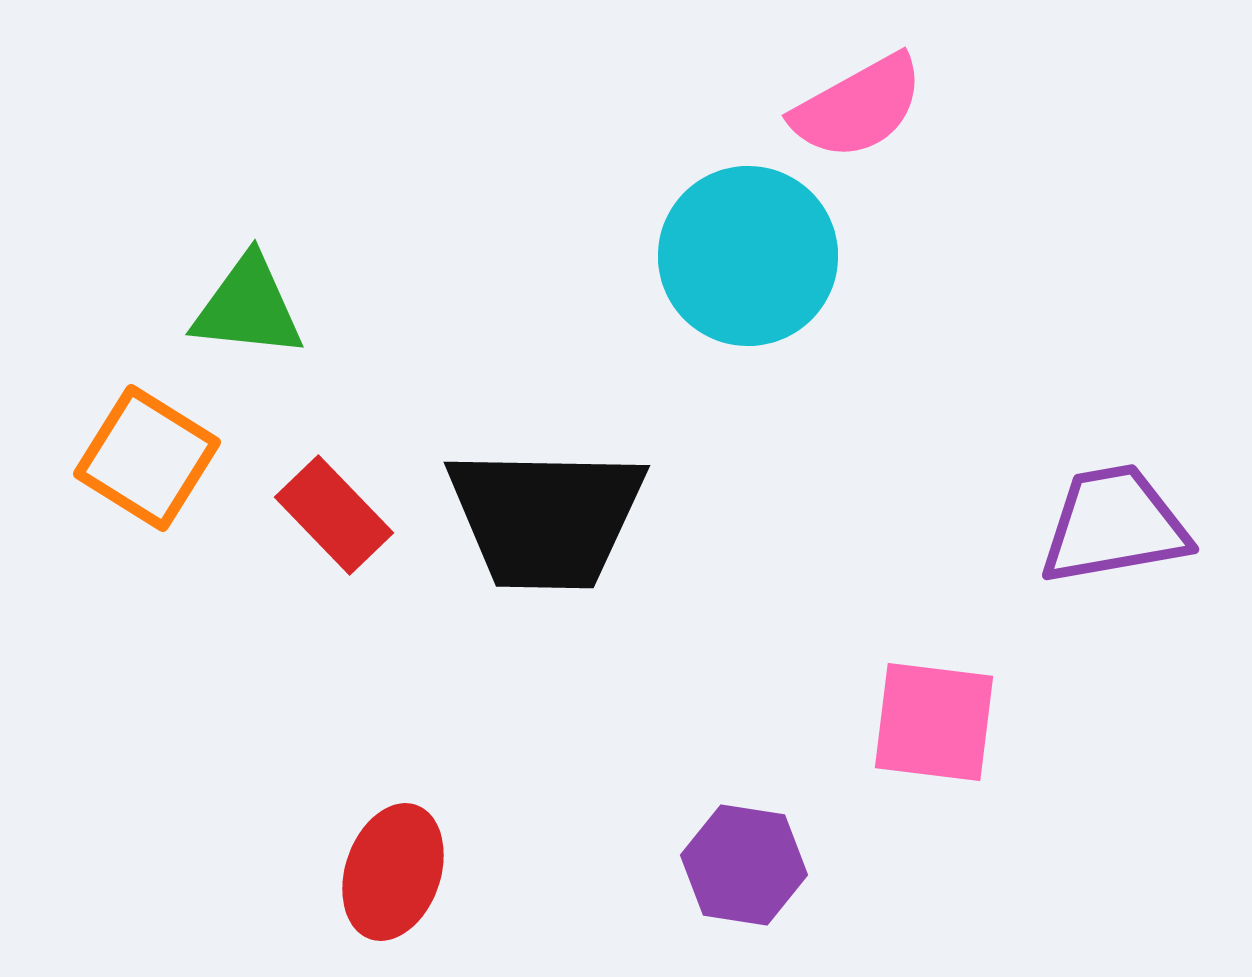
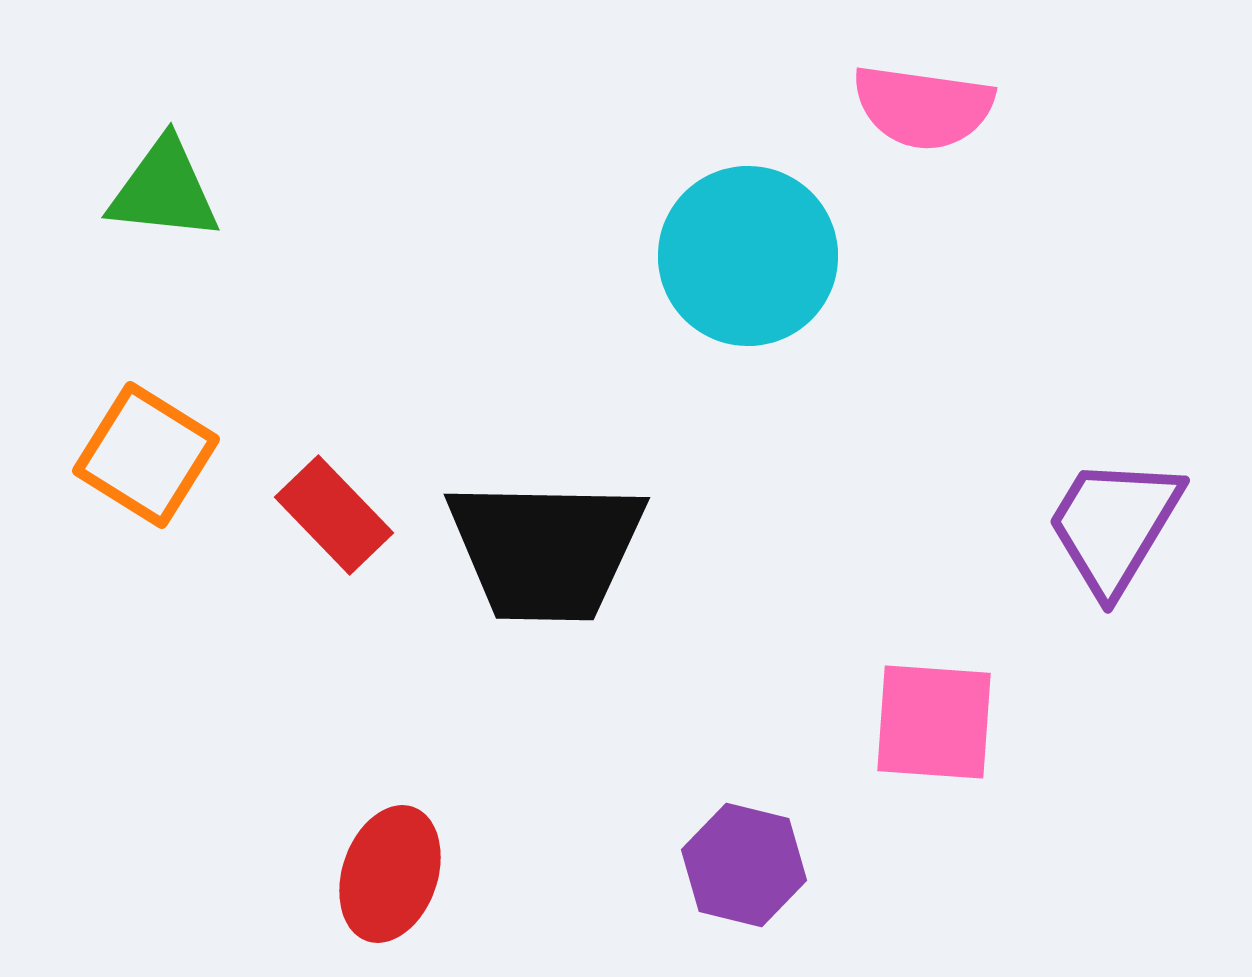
pink semicircle: moved 65 px right; rotated 37 degrees clockwise
green triangle: moved 84 px left, 117 px up
orange square: moved 1 px left, 3 px up
black trapezoid: moved 32 px down
purple trapezoid: rotated 49 degrees counterclockwise
pink square: rotated 3 degrees counterclockwise
purple hexagon: rotated 5 degrees clockwise
red ellipse: moved 3 px left, 2 px down
